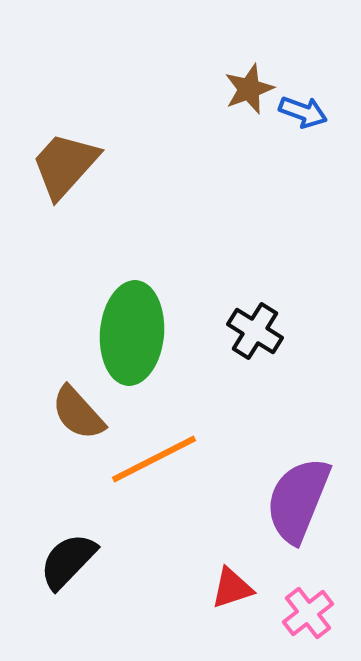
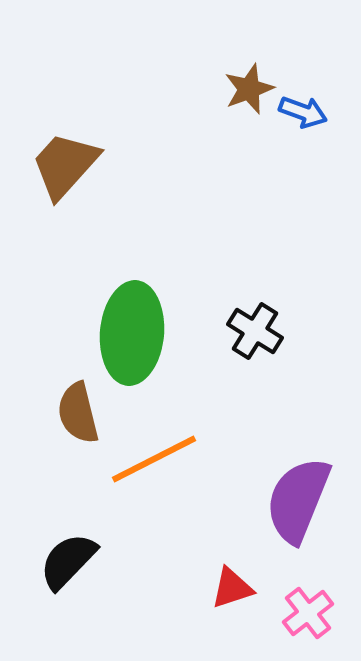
brown semicircle: rotated 28 degrees clockwise
